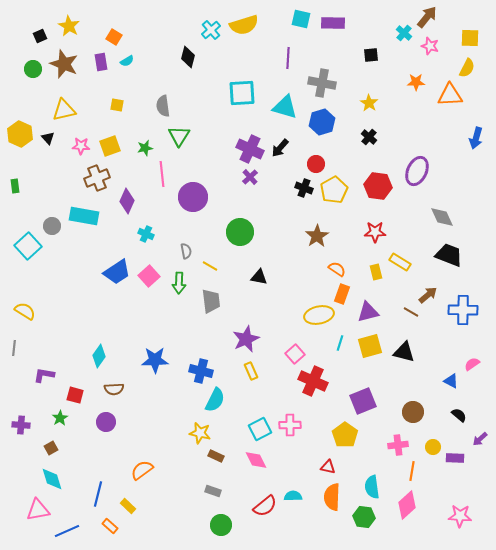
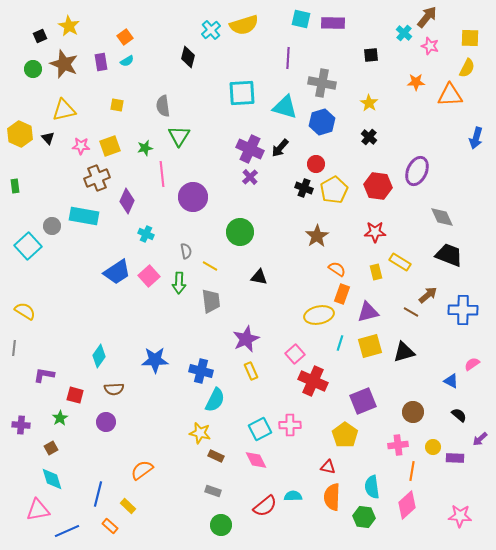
orange square at (114, 37): moved 11 px right; rotated 21 degrees clockwise
black triangle at (404, 352): rotated 30 degrees counterclockwise
